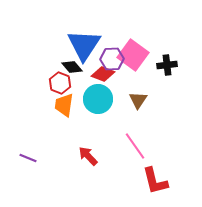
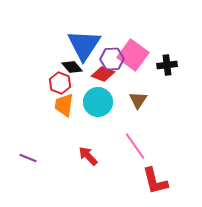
cyan circle: moved 3 px down
